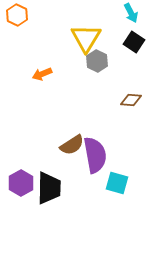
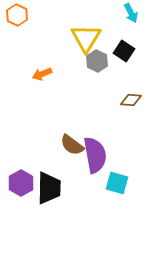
black square: moved 10 px left, 9 px down
brown semicircle: rotated 70 degrees clockwise
